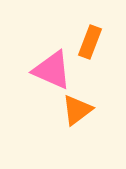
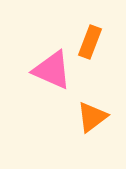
orange triangle: moved 15 px right, 7 px down
